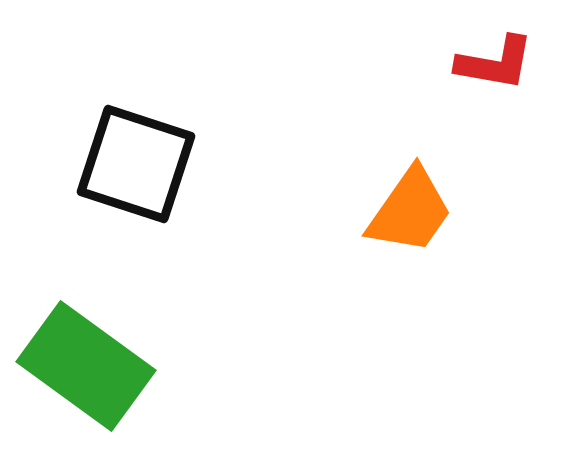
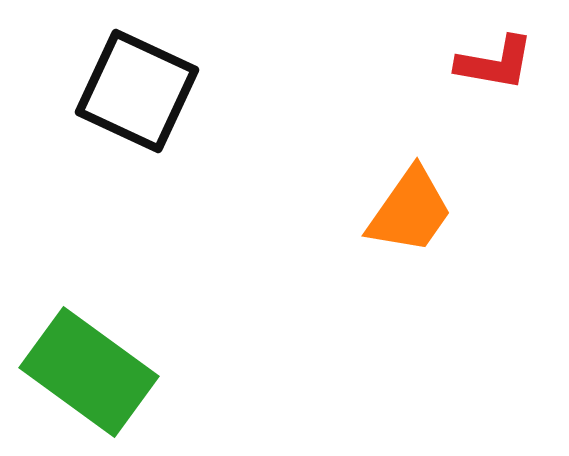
black square: moved 1 px right, 73 px up; rotated 7 degrees clockwise
green rectangle: moved 3 px right, 6 px down
